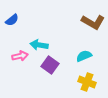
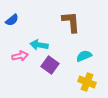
brown L-shape: moved 22 px left; rotated 125 degrees counterclockwise
